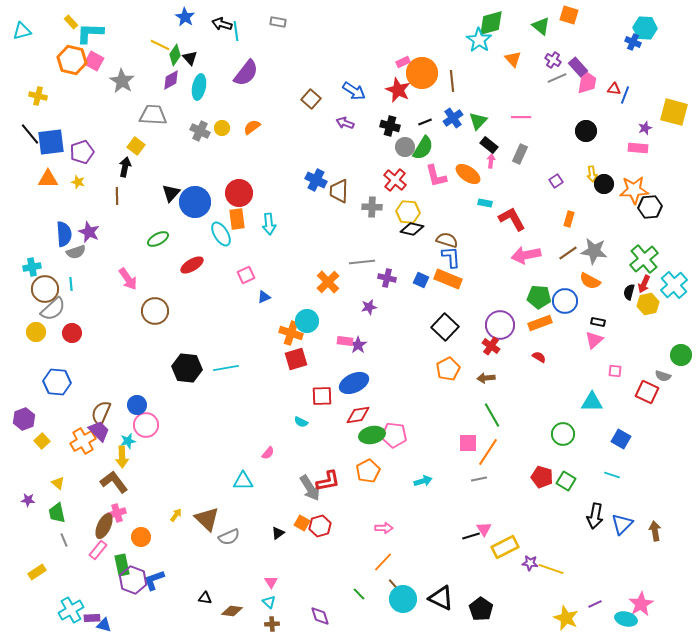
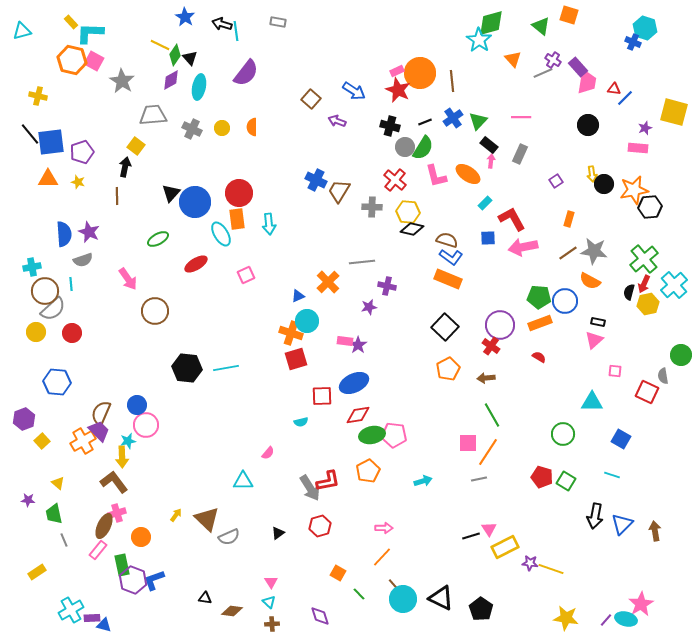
cyan hexagon at (645, 28): rotated 15 degrees clockwise
pink rectangle at (403, 62): moved 6 px left, 9 px down
orange circle at (422, 73): moved 2 px left
gray line at (557, 78): moved 14 px left, 5 px up
blue line at (625, 95): moved 3 px down; rotated 24 degrees clockwise
gray trapezoid at (153, 115): rotated 8 degrees counterclockwise
purple arrow at (345, 123): moved 8 px left, 2 px up
orange semicircle at (252, 127): rotated 54 degrees counterclockwise
gray cross at (200, 131): moved 8 px left, 2 px up
black circle at (586, 131): moved 2 px right, 6 px up
orange star at (634, 190): rotated 8 degrees counterclockwise
brown trapezoid at (339, 191): rotated 30 degrees clockwise
cyan rectangle at (485, 203): rotated 56 degrees counterclockwise
gray semicircle at (76, 252): moved 7 px right, 8 px down
pink arrow at (526, 255): moved 3 px left, 8 px up
blue L-shape at (451, 257): rotated 130 degrees clockwise
red ellipse at (192, 265): moved 4 px right, 1 px up
purple cross at (387, 278): moved 8 px down
blue square at (421, 280): moved 67 px right, 42 px up; rotated 28 degrees counterclockwise
brown circle at (45, 289): moved 2 px down
blue triangle at (264, 297): moved 34 px right, 1 px up
gray semicircle at (663, 376): rotated 63 degrees clockwise
cyan semicircle at (301, 422): rotated 40 degrees counterclockwise
green trapezoid at (57, 513): moved 3 px left, 1 px down
orange square at (302, 523): moved 36 px right, 50 px down
pink triangle at (484, 529): moved 5 px right
orange line at (383, 562): moved 1 px left, 5 px up
purple line at (595, 604): moved 11 px right, 16 px down; rotated 24 degrees counterclockwise
yellow star at (566, 618): rotated 15 degrees counterclockwise
